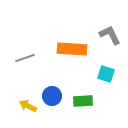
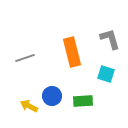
gray L-shape: moved 4 px down; rotated 10 degrees clockwise
orange rectangle: moved 3 px down; rotated 72 degrees clockwise
yellow arrow: moved 1 px right
